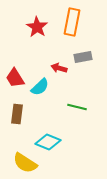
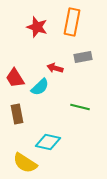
red star: rotated 15 degrees counterclockwise
red arrow: moved 4 px left
green line: moved 3 px right
brown rectangle: rotated 18 degrees counterclockwise
cyan diamond: rotated 10 degrees counterclockwise
